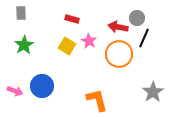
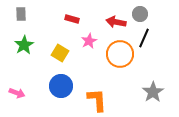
gray rectangle: moved 1 px down
gray circle: moved 3 px right, 4 px up
red arrow: moved 2 px left, 5 px up
pink star: rotated 14 degrees clockwise
yellow square: moved 7 px left, 7 px down
orange circle: moved 1 px right
blue circle: moved 19 px right
pink arrow: moved 2 px right, 2 px down
orange L-shape: rotated 10 degrees clockwise
